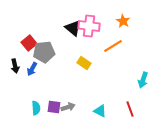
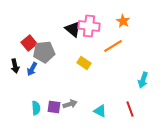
black triangle: moved 1 px down
gray arrow: moved 2 px right, 3 px up
